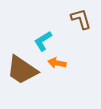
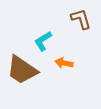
orange arrow: moved 7 px right
